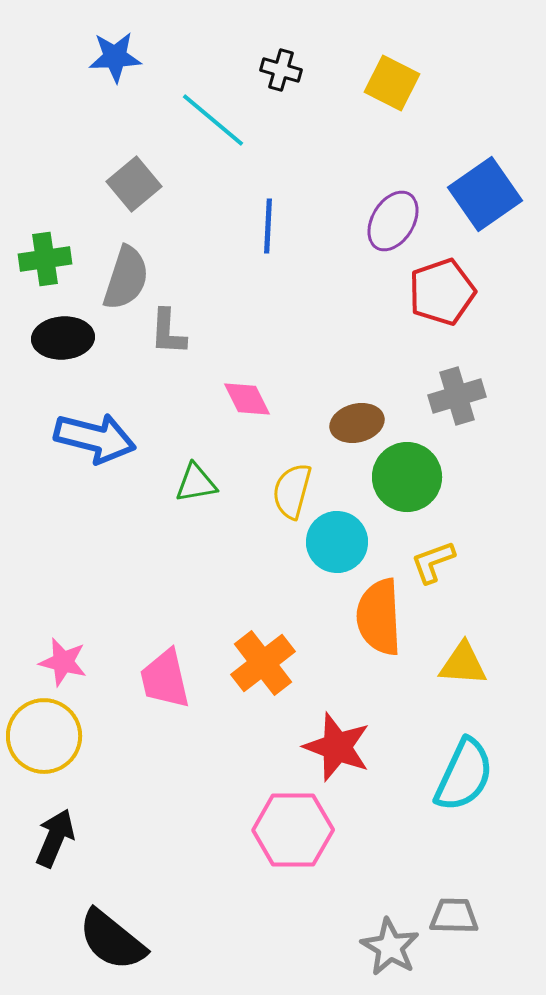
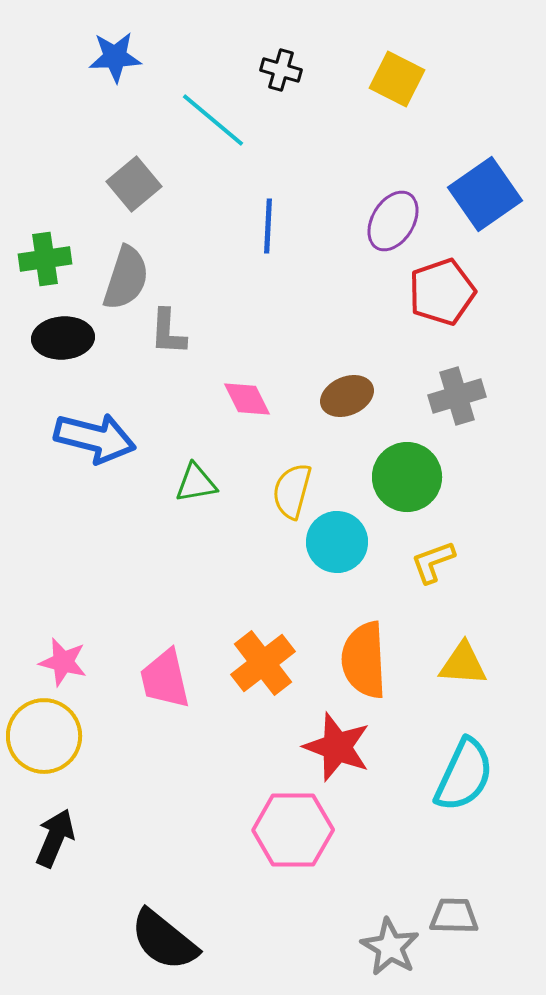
yellow square: moved 5 px right, 4 px up
brown ellipse: moved 10 px left, 27 px up; rotated 9 degrees counterclockwise
orange semicircle: moved 15 px left, 43 px down
black semicircle: moved 52 px right
